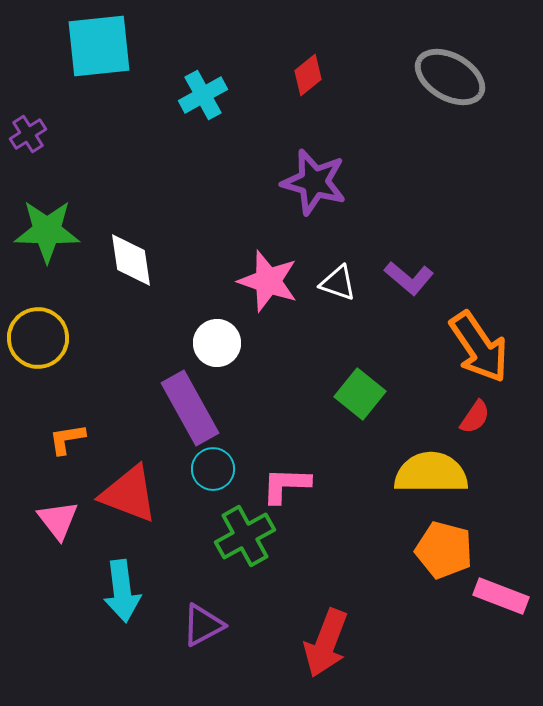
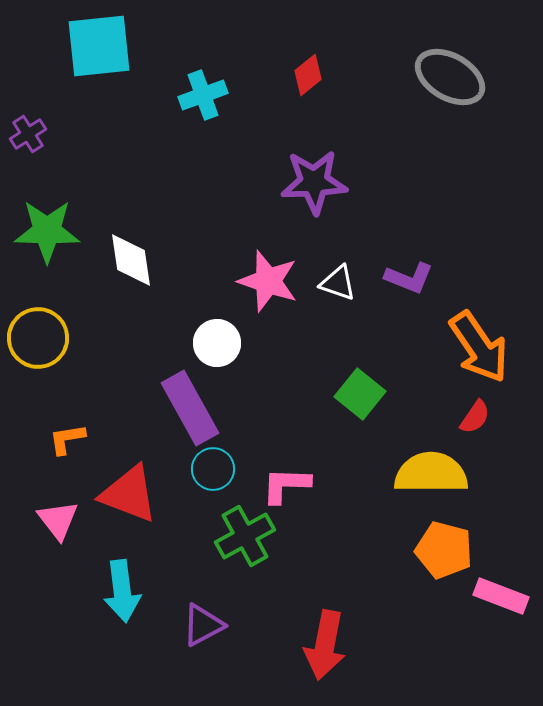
cyan cross: rotated 9 degrees clockwise
purple star: rotated 18 degrees counterclockwise
purple L-shape: rotated 18 degrees counterclockwise
red arrow: moved 1 px left, 2 px down; rotated 10 degrees counterclockwise
